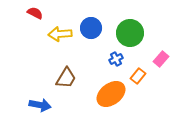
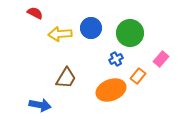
orange ellipse: moved 4 px up; rotated 16 degrees clockwise
